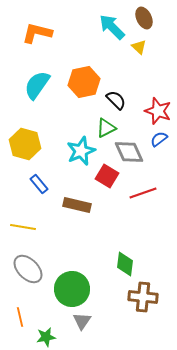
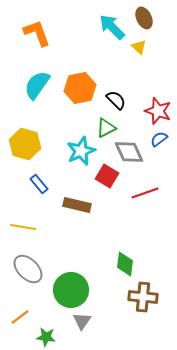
orange L-shape: rotated 56 degrees clockwise
orange hexagon: moved 4 px left, 6 px down
red line: moved 2 px right
green circle: moved 1 px left, 1 px down
orange line: rotated 66 degrees clockwise
green star: rotated 18 degrees clockwise
